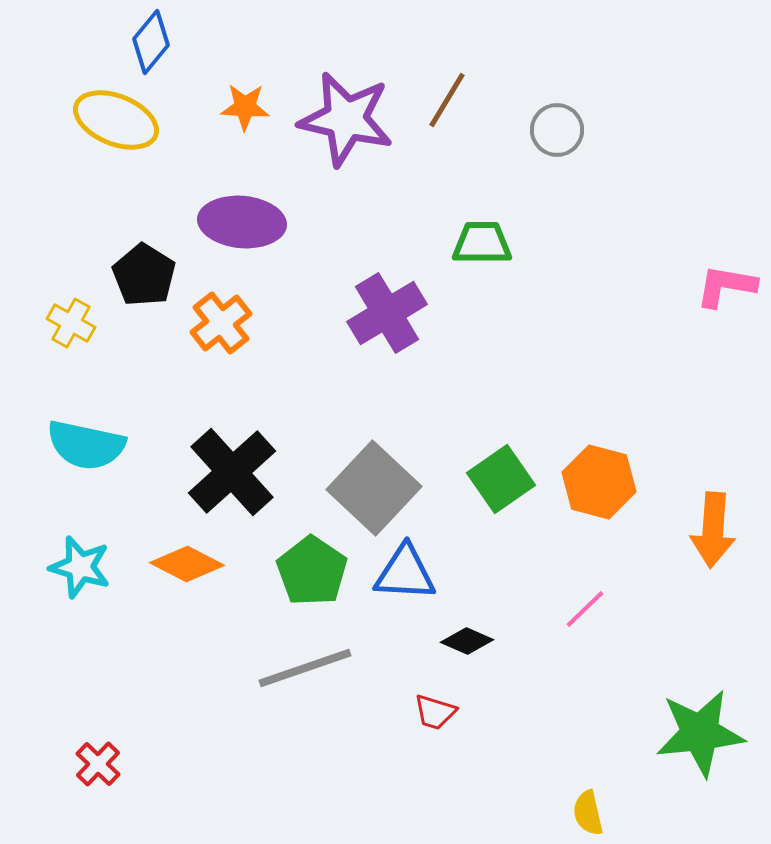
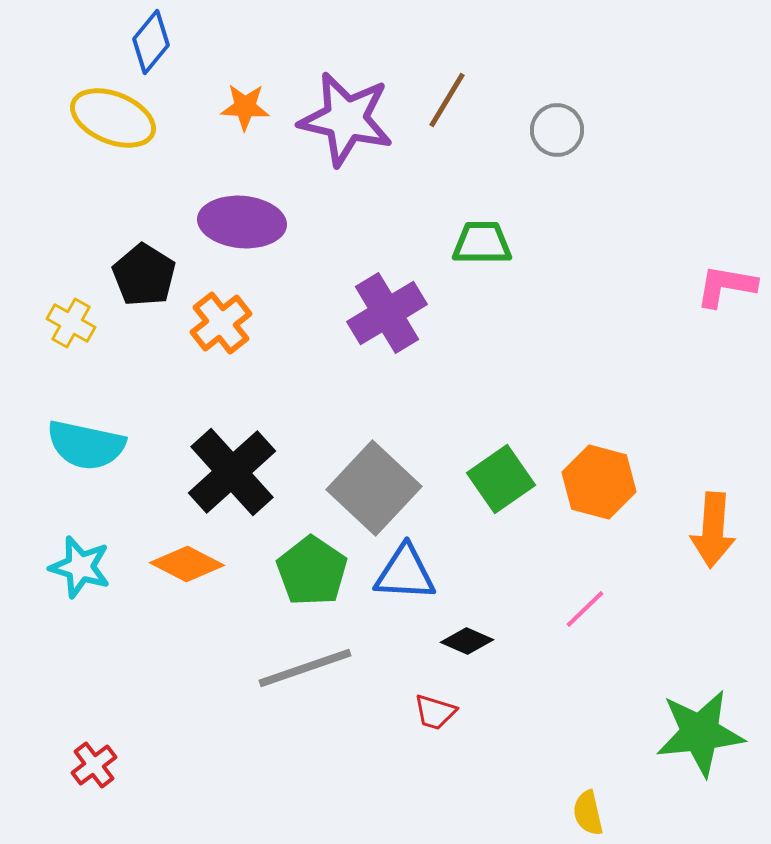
yellow ellipse: moved 3 px left, 2 px up
red cross: moved 4 px left, 1 px down; rotated 9 degrees clockwise
